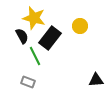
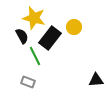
yellow circle: moved 6 px left, 1 px down
